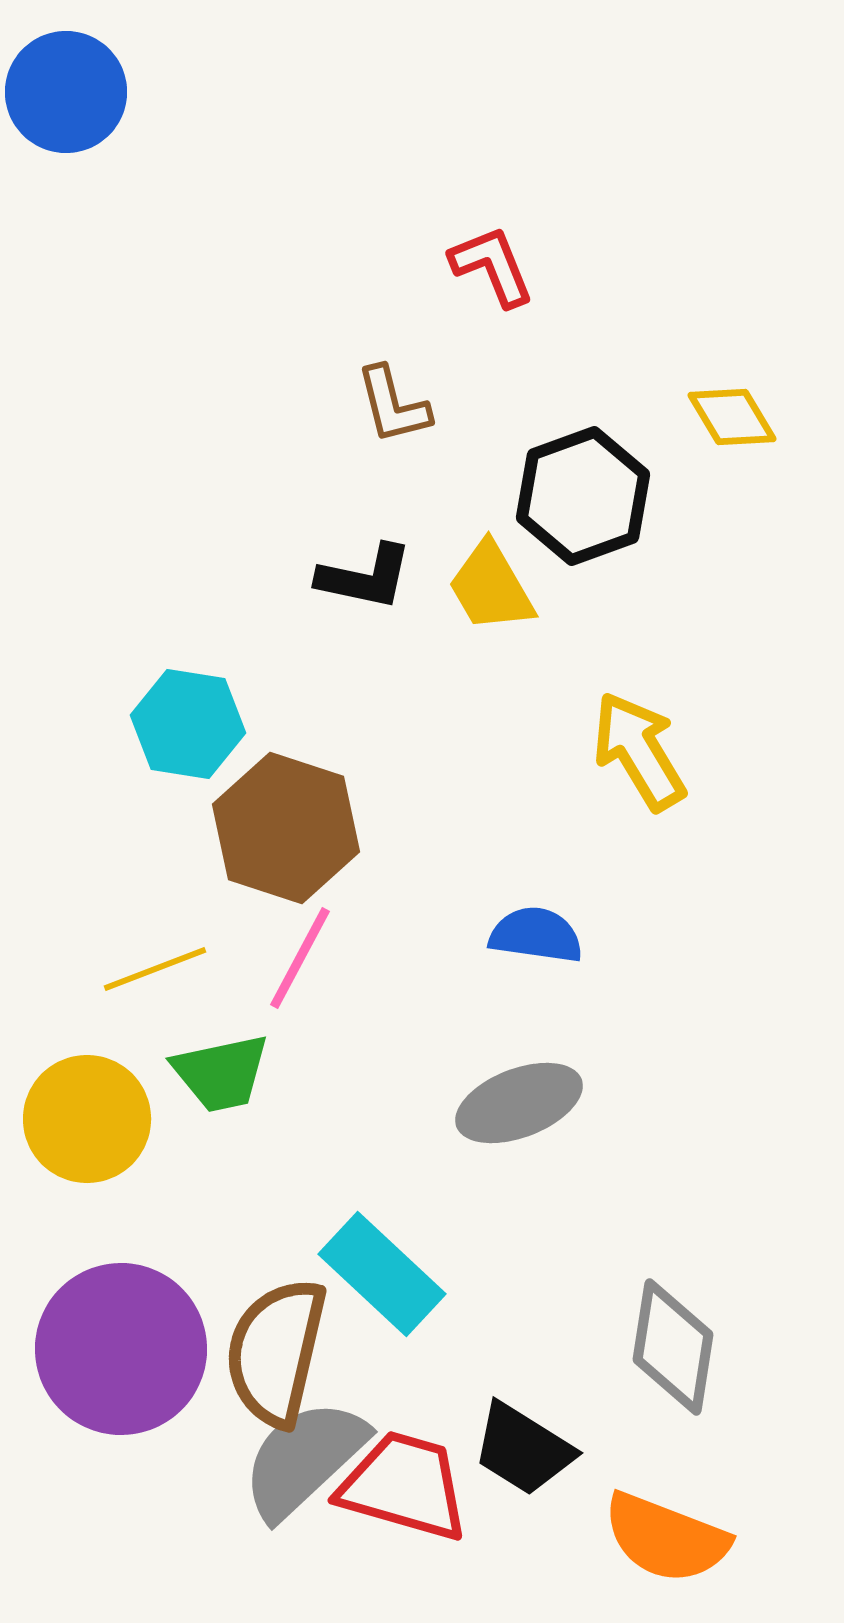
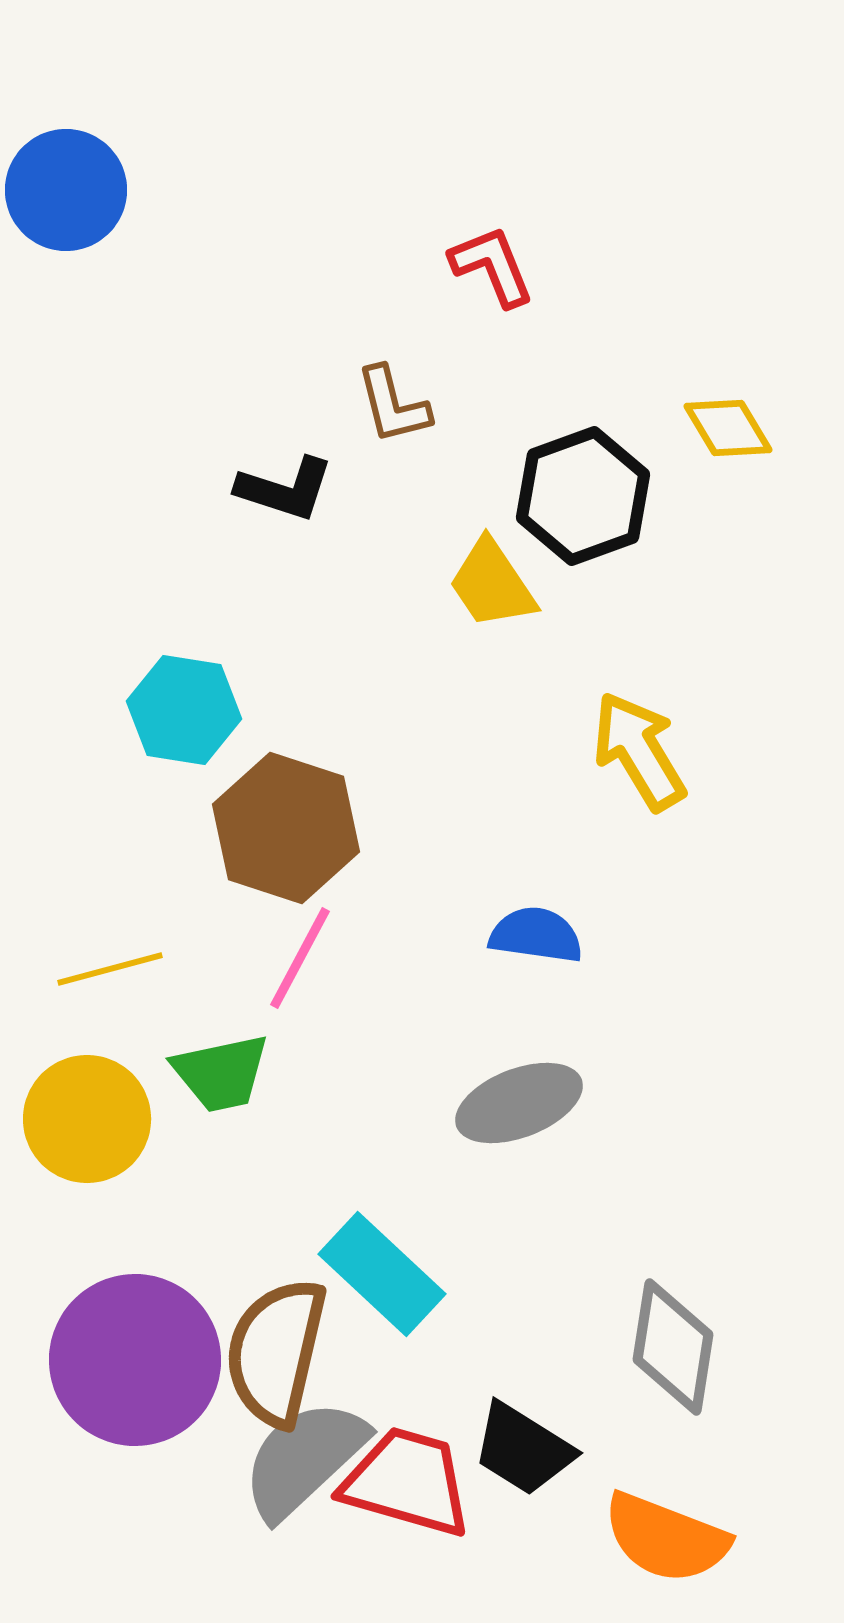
blue circle: moved 98 px down
yellow diamond: moved 4 px left, 11 px down
black L-shape: moved 80 px left, 88 px up; rotated 6 degrees clockwise
yellow trapezoid: moved 1 px right, 3 px up; rotated 4 degrees counterclockwise
cyan hexagon: moved 4 px left, 14 px up
yellow line: moved 45 px left; rotated 6 degrees clockwise
purple circle: moved 14 px right, 11 px down
red trapezoid: moved 3 px right, 4 px up
